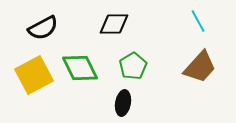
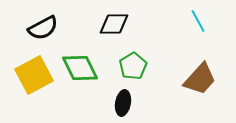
brown trapezoid: moved 12 px down
